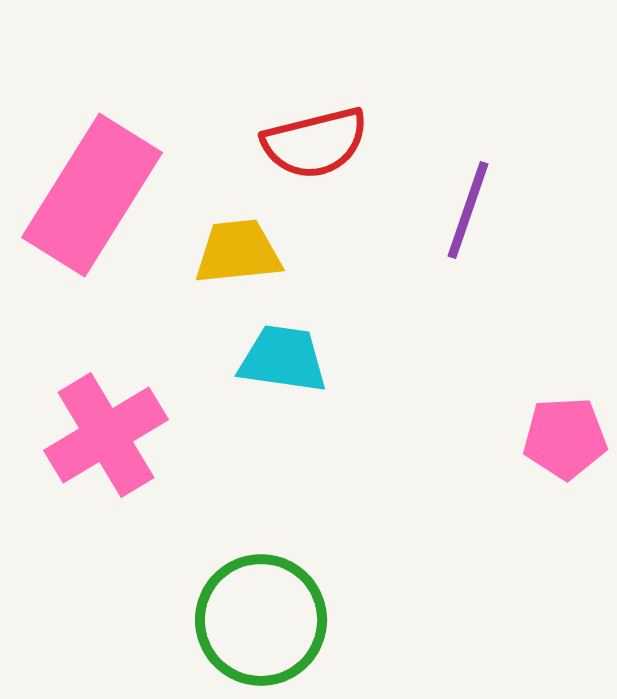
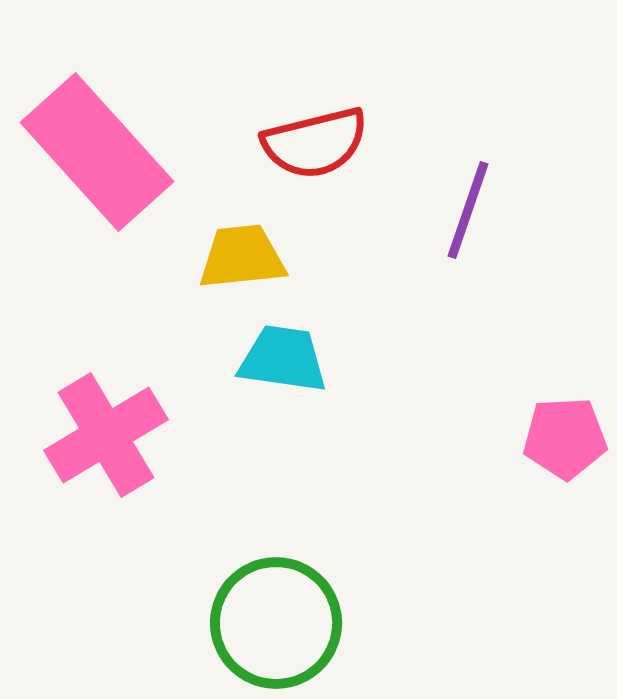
pink rectangle: moved 5 px right, 43 px up; rotated 74 degrees counterclockwise
yellow trapezoid: moved 4 px right, 5 px down
green circle: moved 15 px right, 3 px down
